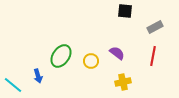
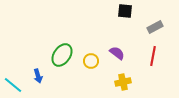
green ellipse: moved 1 px right, 1 px up
